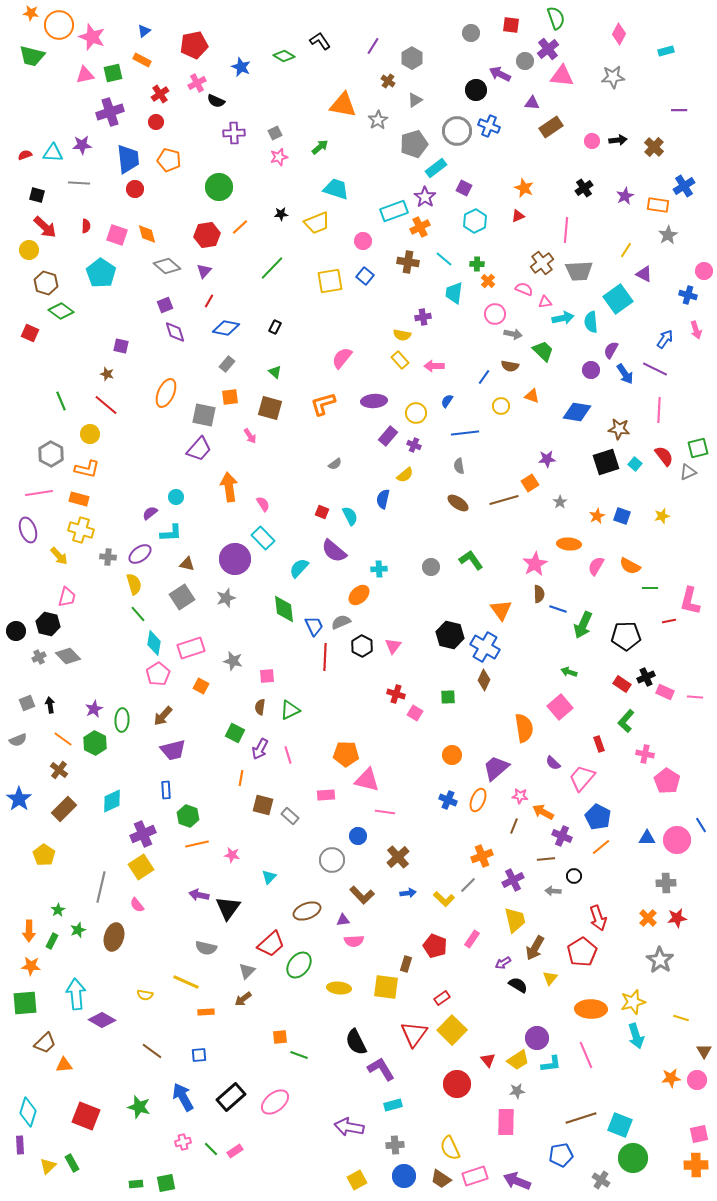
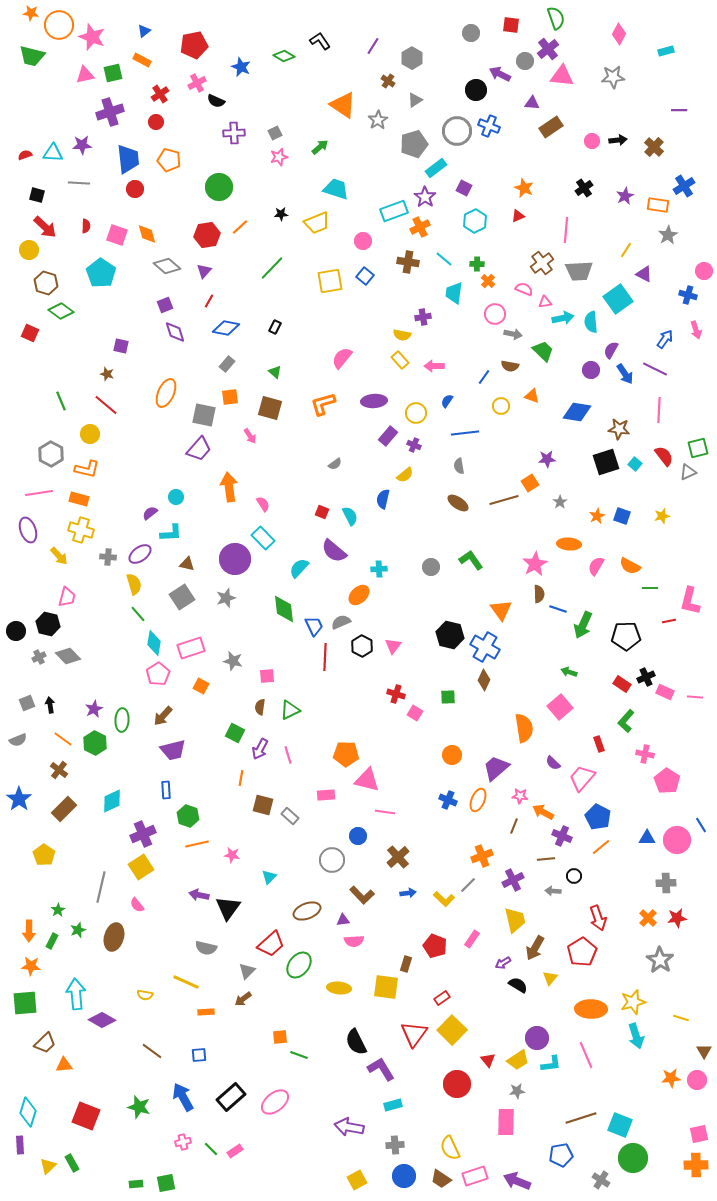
orange triangle at (343, 105): rotated 24 degrees clockwise
